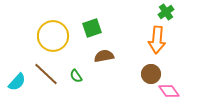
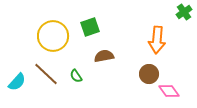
green cross: moved 18 px right
green square: moved 2 px left, 1 px up
brown circle: moved 2 px left
